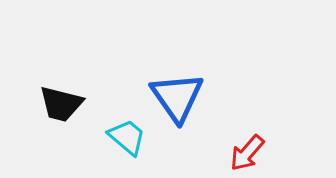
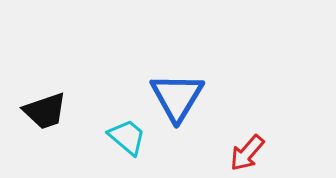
blue triangle: rotated 6 degrees clockwise
black trapezoid: moved 16 px left, 7 px down; rotated 33 degrees counterclockwise
